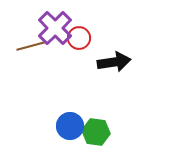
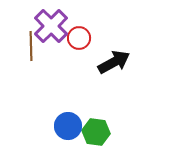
purple cross: moved 4 px left, 2 px up
brown line: rotated 76 degrees counterclockwise
black arrow: rotated 20 degrees counterclockwise
blue circle: moved 2 px left
